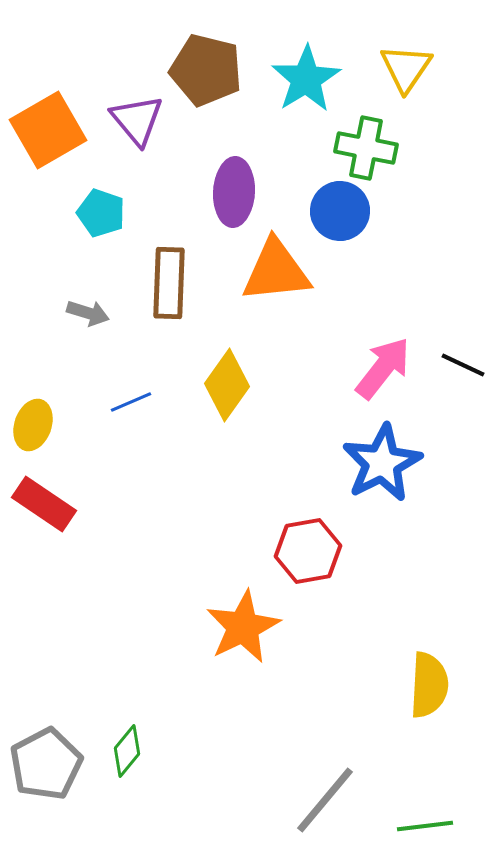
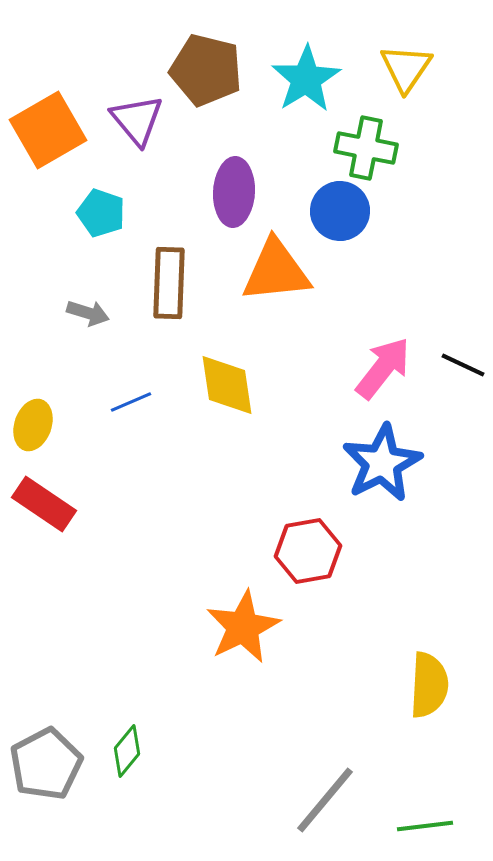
yellow diamond: rotated 44 degrees counterclockwise
